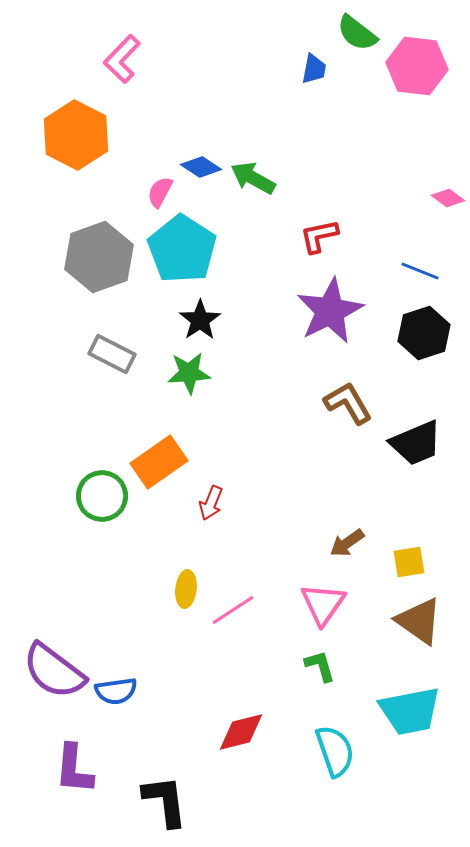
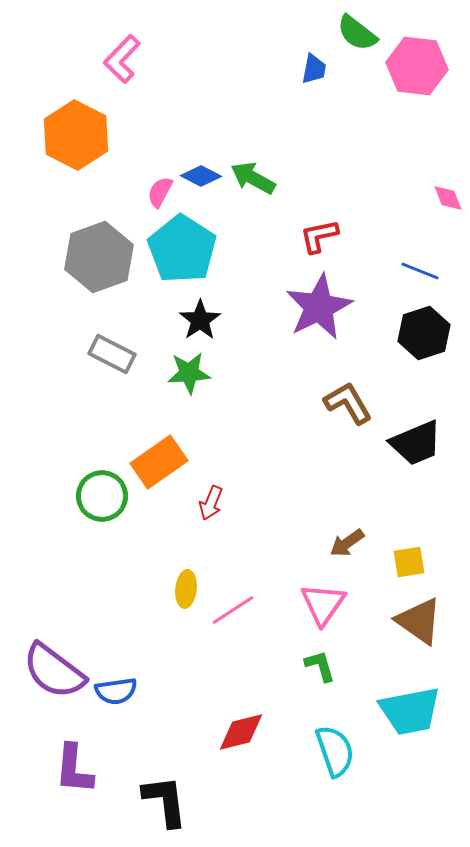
blue diamond: moved 9 px down; rotated 6 degrees counterclockwise
pink diamond: rotated 32 degrees clockwise
purple star: moved 11 px left, 4 px up
